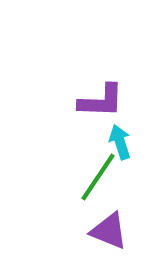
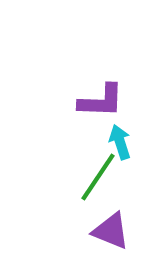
purple triangle: moved 2 px right
